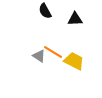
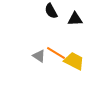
black semicircle: moved 6 px right
orange line: moved 3 px right, 1 px down
